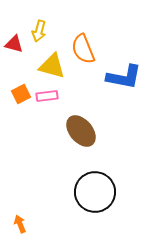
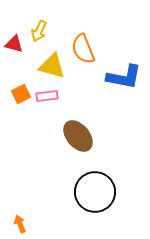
yellow arrow: rotated 10 degrees clockwise
brown ellipse: moved 3 px left, 5 px down
